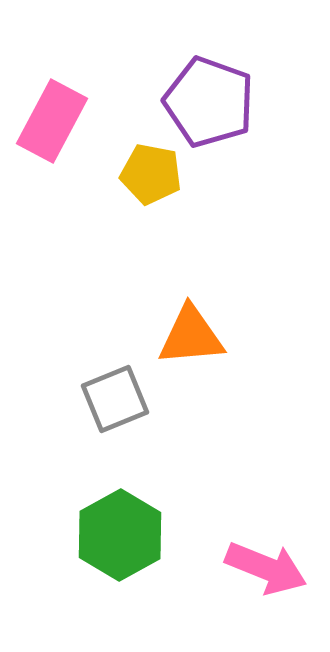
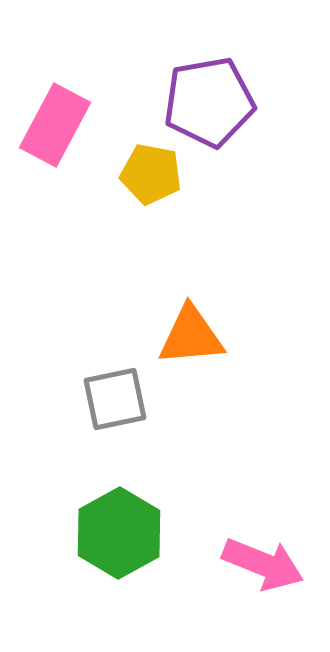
purple pentagon: rotated 30 degrees counterclockwise
pink rectangle: moved 3 px right, 4 px down
gray square: rotated 10 degrees clockwise
green hexagon: moved 1 px left, 2 px up
pink arrow: moved 3 px left, 4 px up
